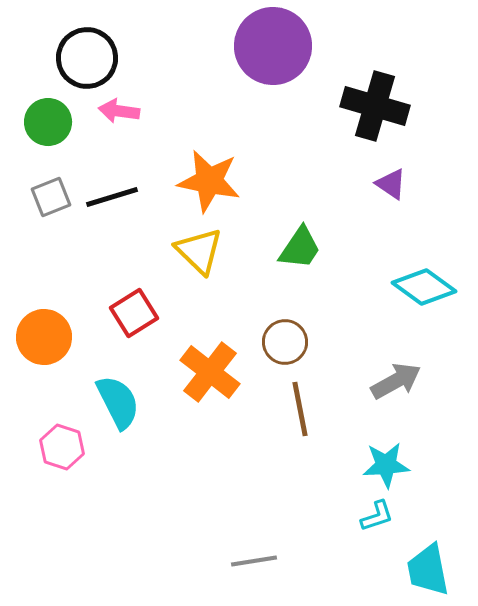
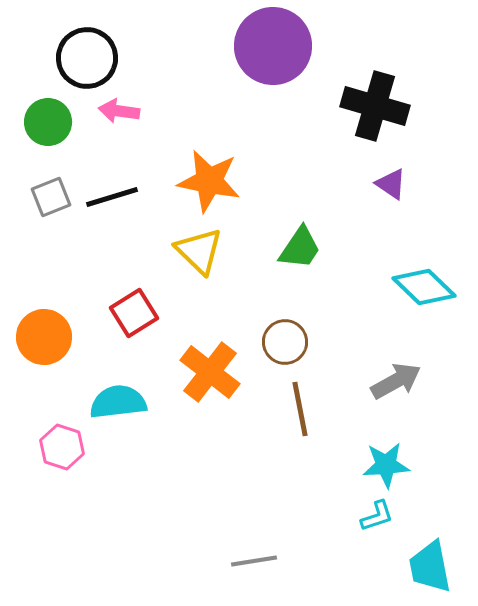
cyan diamond: rotated 8 degrees clockwise
cyan semicircle: rotated 70 degrees counterclockwise
cyan trapezoid: moved 2 px right, 3 px up
